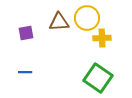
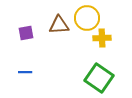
brown triangle: moved 3 px down
green square: moved 1 px right
